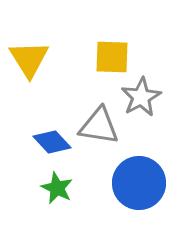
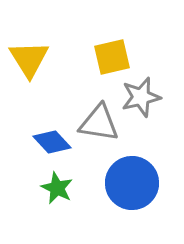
yellow square: rotated 15 degrees counterclockwise
gray star: rotated 15 degrees clockwise
gray triangle: moved 3 px up
blue circle: moved 7 px left
